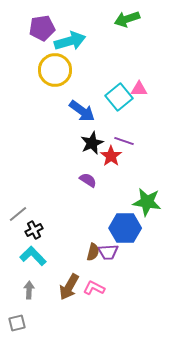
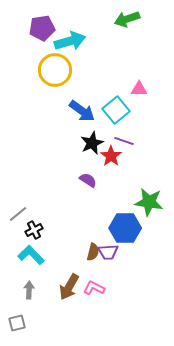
cyan square: moved 3 px left, 13 px down
green star: moved 2 px right
cyan L-shape: moved 2 px left, 1 px up
